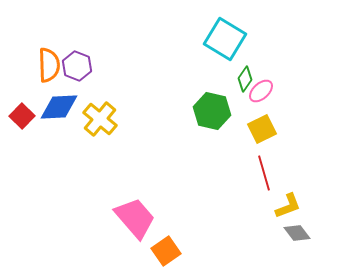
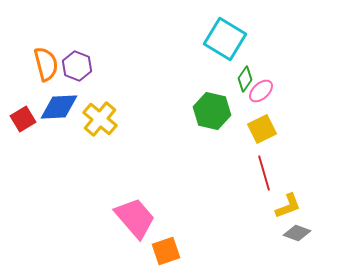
orange semicircle: moved 3 px left, 1 px up; rotated 12 degrees counterclockwise
red square: moved 1 px right, 3 px down; rotated 15 degrees clockwise
gray diamond: rotated 32 degrees counterclockwise
orange square: rotated 16 degrees clockwise
